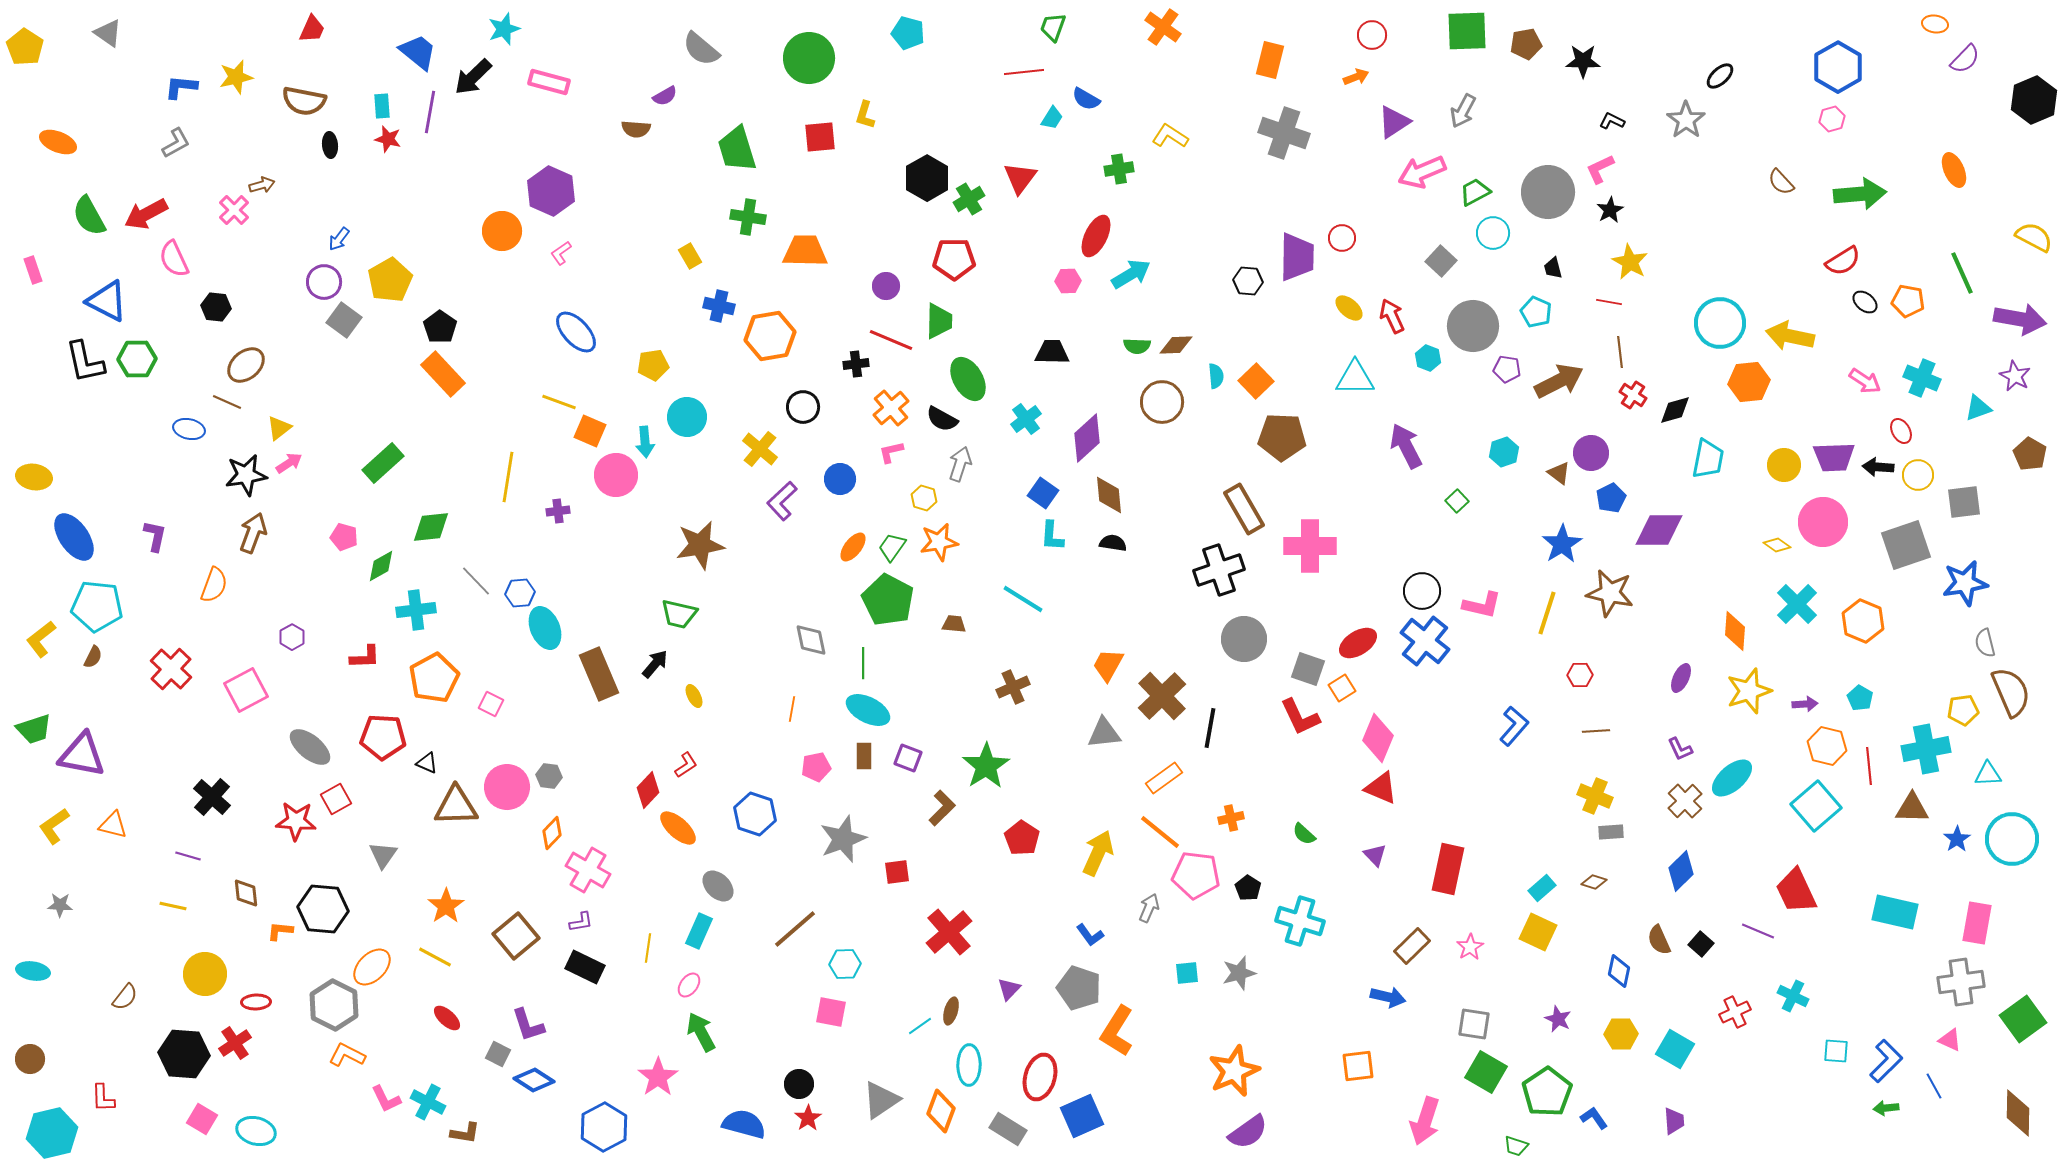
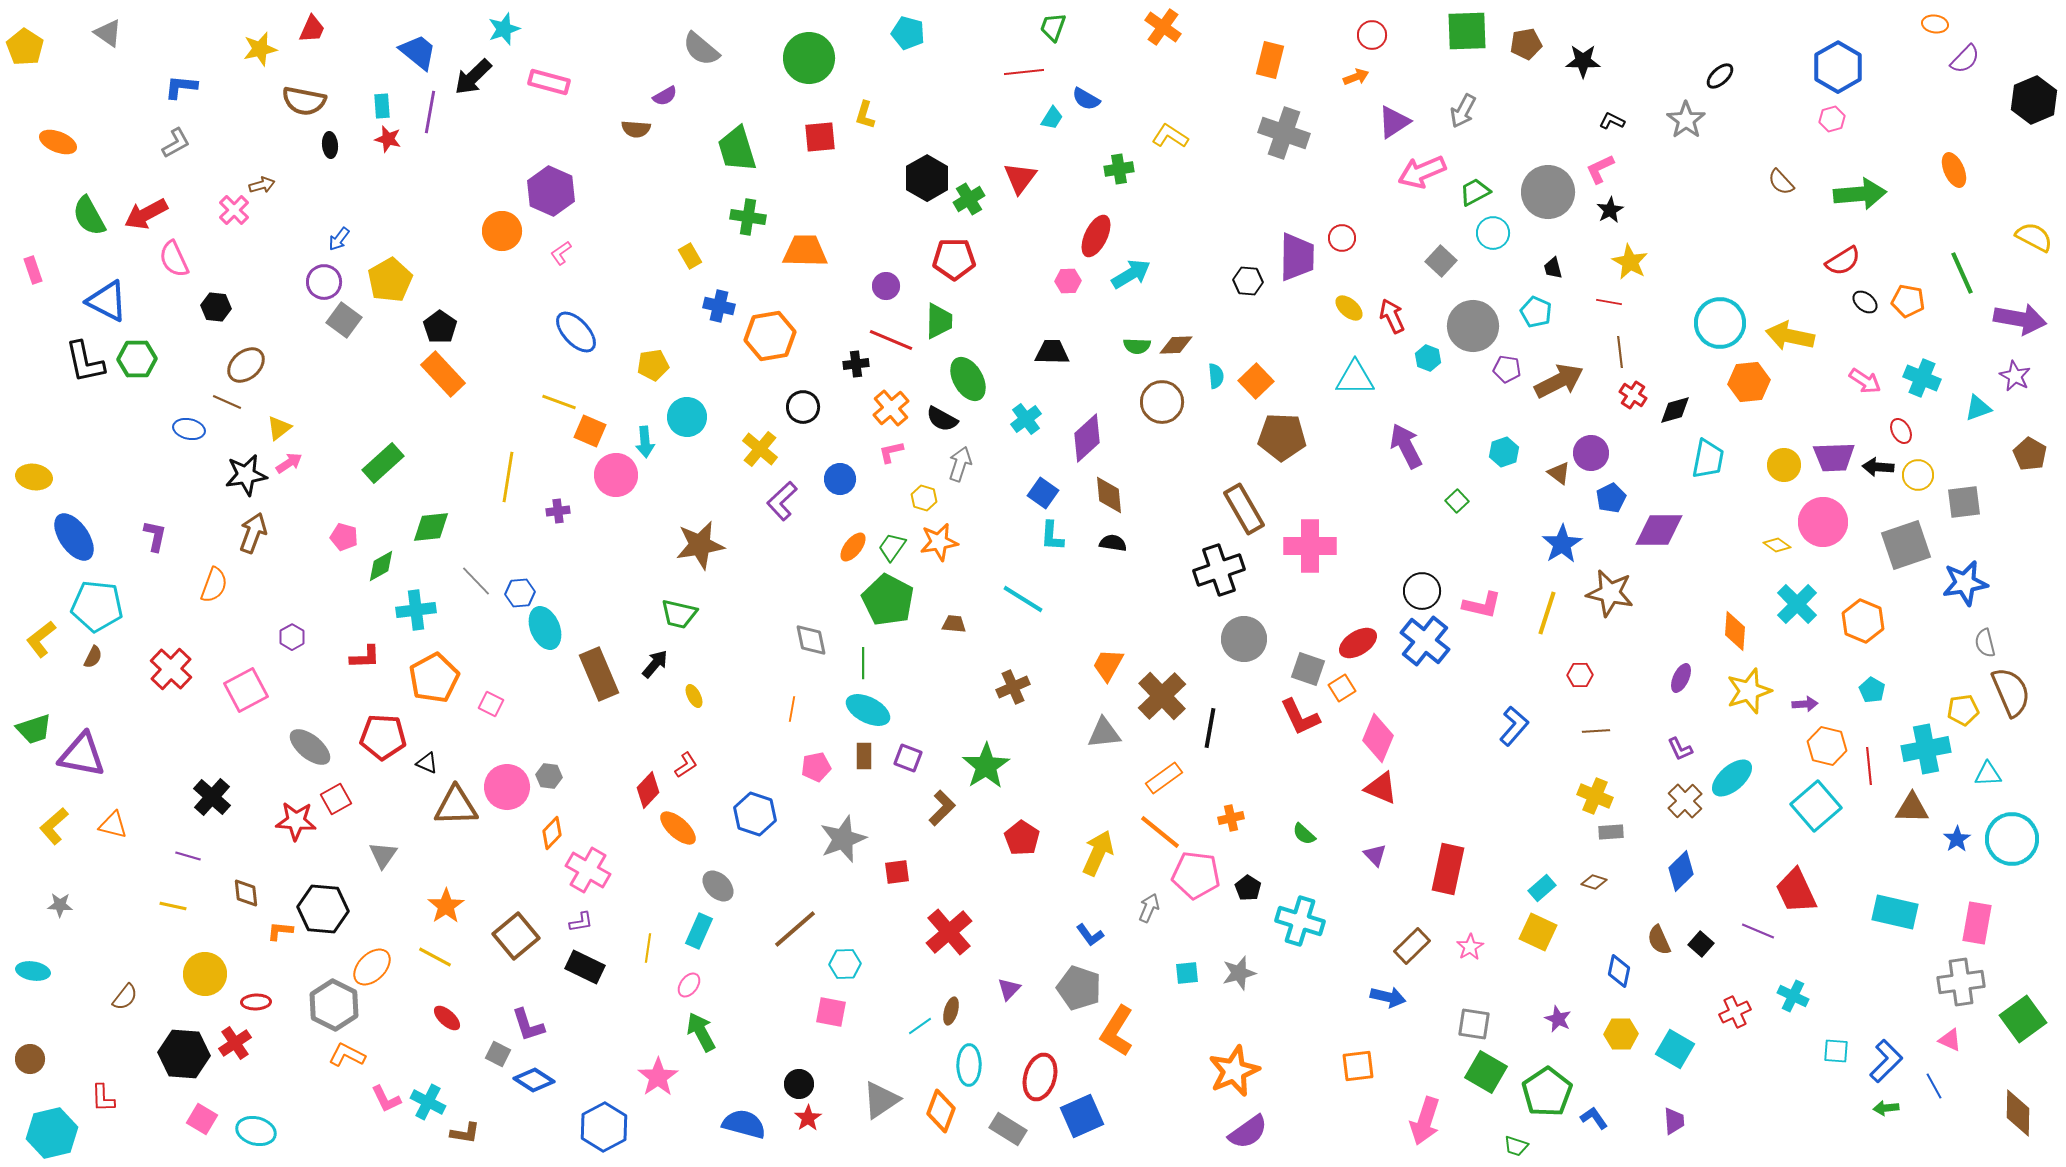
yellow star at (236, 77): moved 24 px right, 28 px up
cyan pentagon at (1860, 698): moved 12 px right, 8 px up
yellow L-shape at (54, 826): rotated 6 degrees counterclockwise
